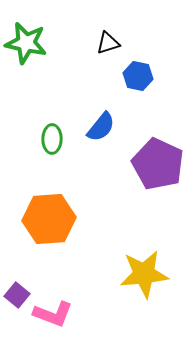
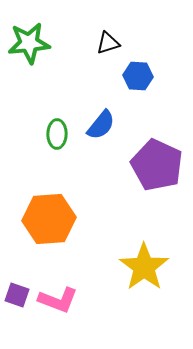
green star: moved 3 px right; rotated 18 degrees counterclockwise
blue hexagon: rotated 8 degrees counterclockwise
blue semicircle: moved 2 px up
green ellipse: moved 5 px right, 5 px up
purple pentagon: moved 1 px left, 1 px down
yellow star: moved 7 px up; rotated 30 degrees counterclockwise
purple square: rotated 20 degrees counterclockwise
pink L-shape: moved 5 px right, 14 px up
